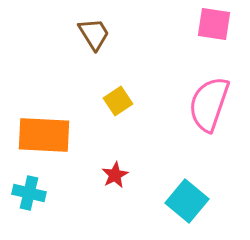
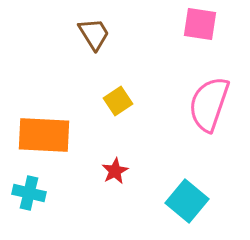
pink square: moved 14 px left
red star: moved 4 px up
